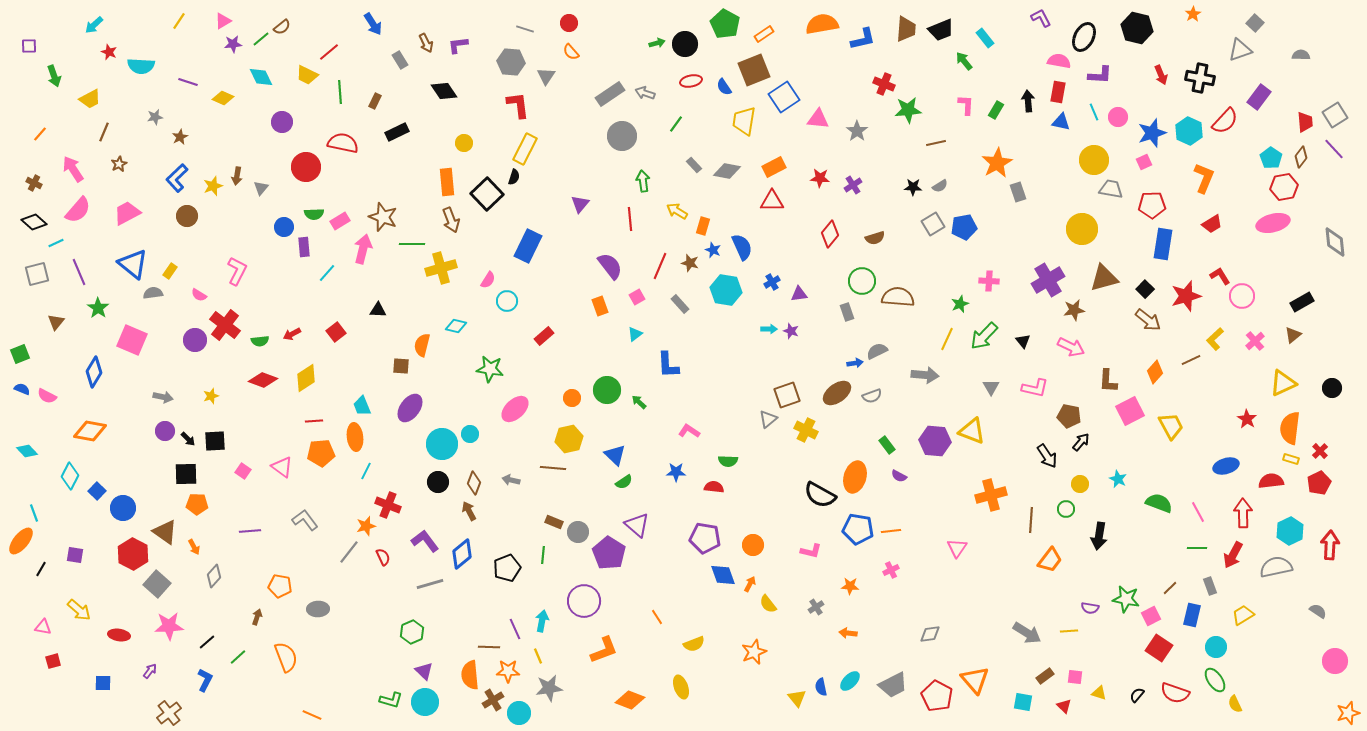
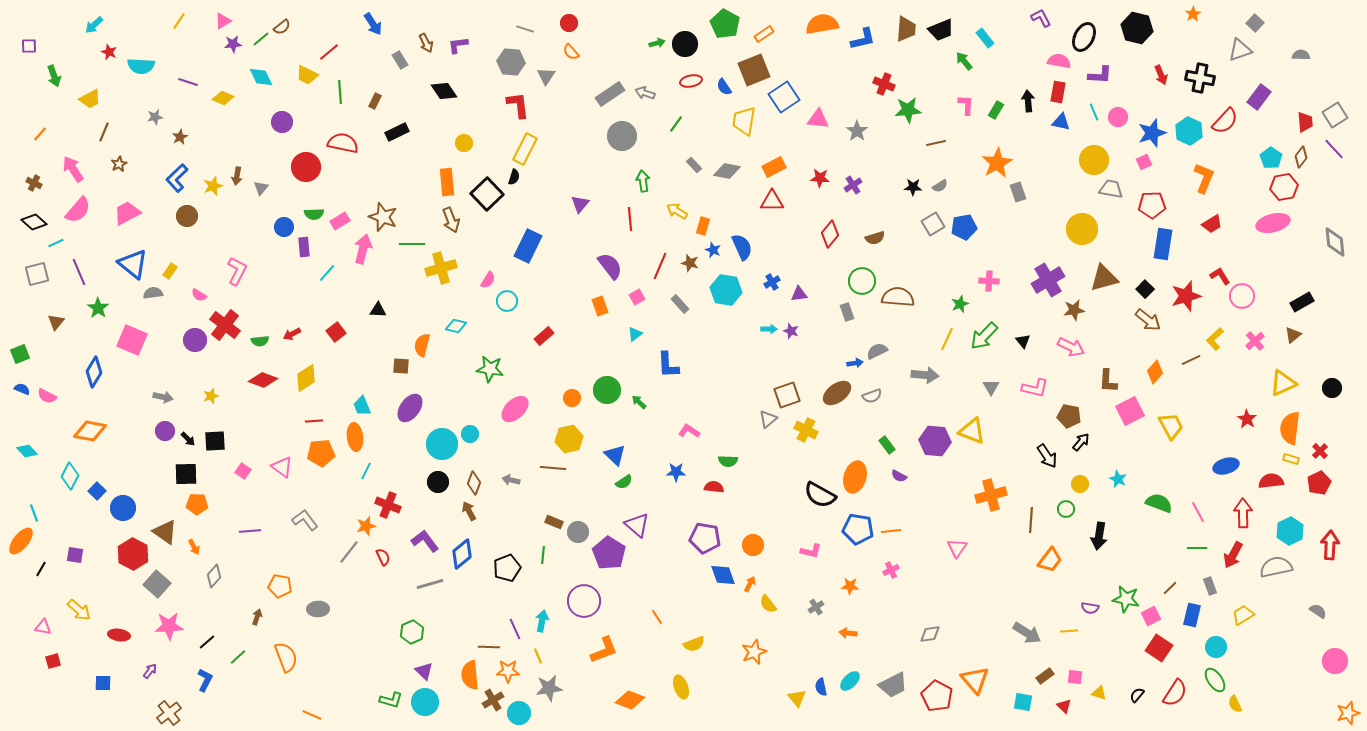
red semicircle at (1175, 693): rotated 76 degrees counterclockwise
